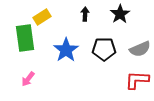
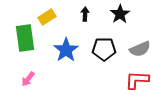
yellow rectangle: moved 5 px right
